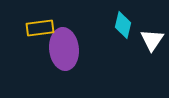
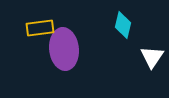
white triangle: moved 17 px down
